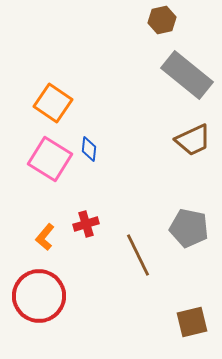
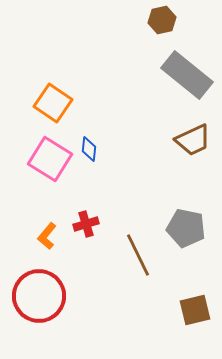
gray pentagon: moved 3 px left
orange L-shape: moved 2 px right, 1 px up
brown square: moved 3 px right, 12 px up
